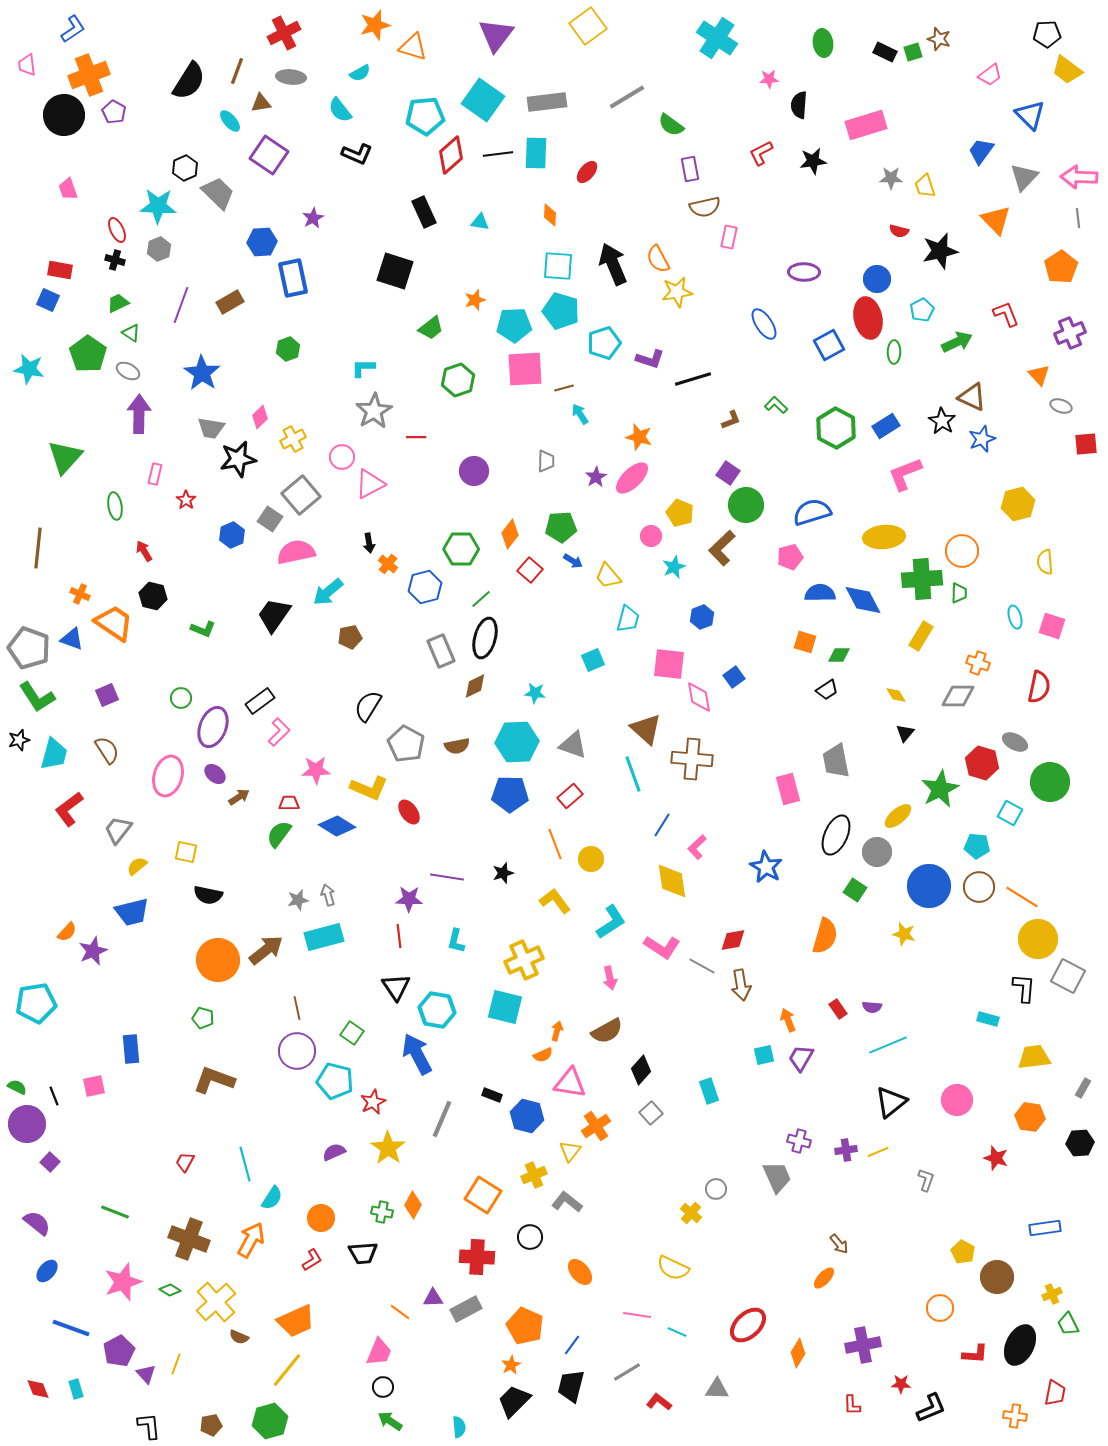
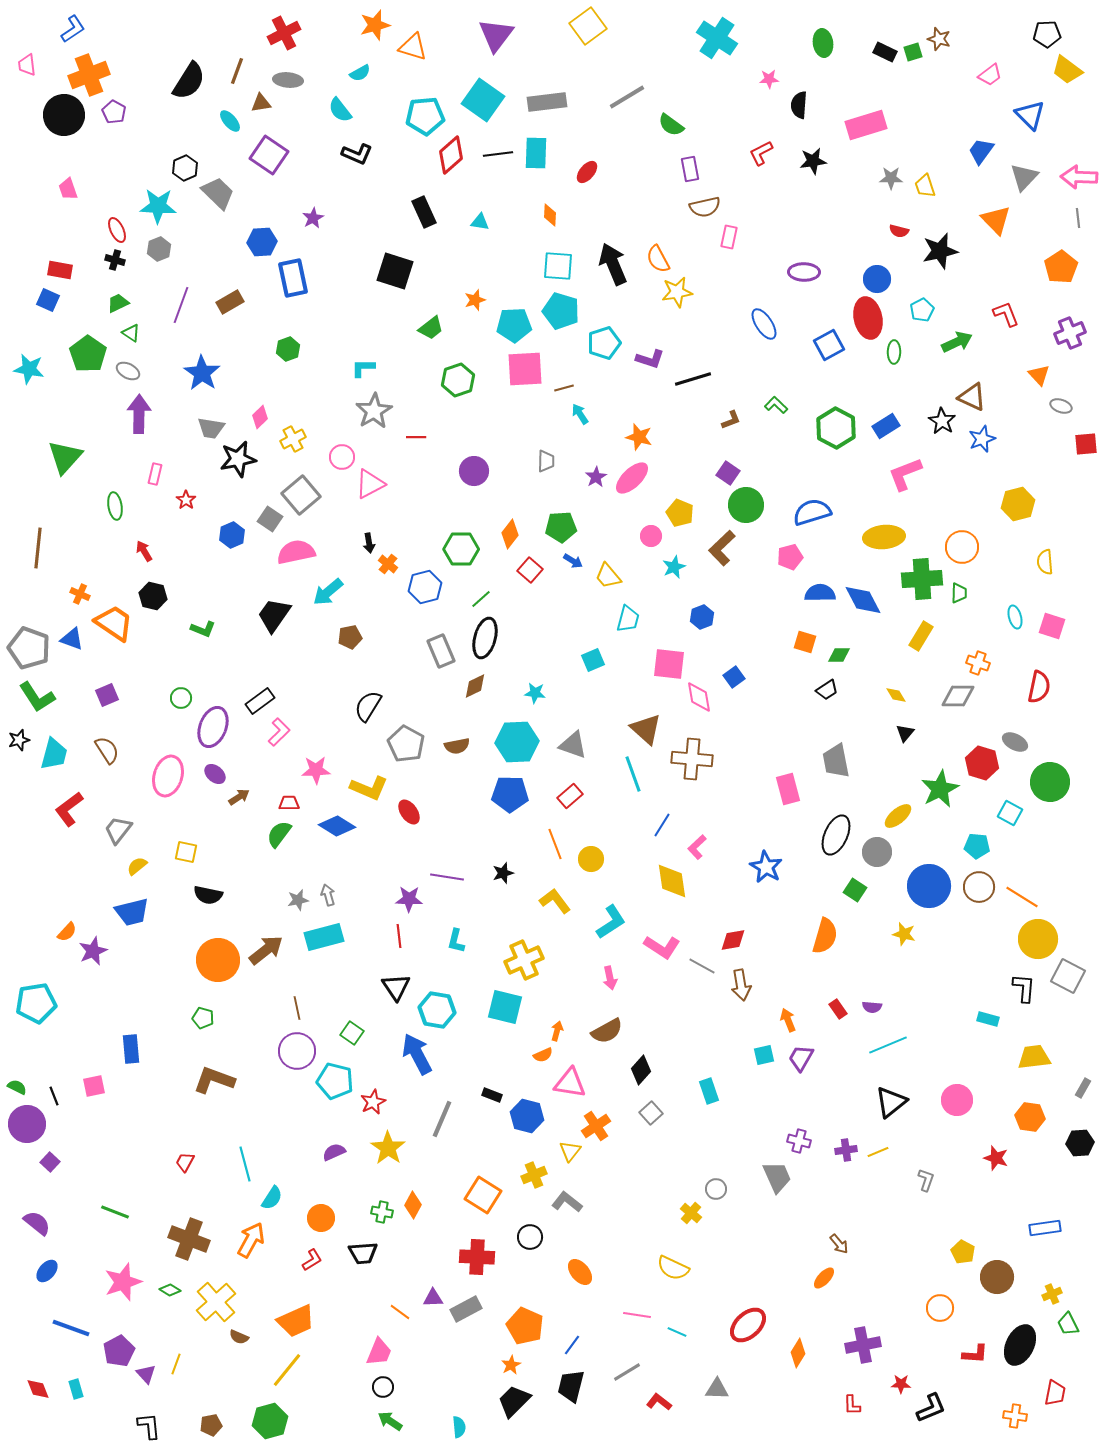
gray ellipse at (291, 77): moved 3 px left, 3 px down
orange circle at (962, 551): moved 4 px up
